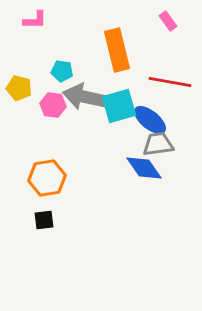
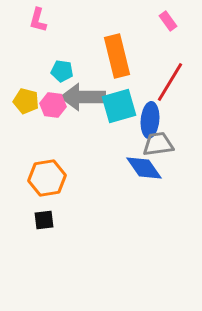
pink L-shape: moved 3 px right; rotated 105 degrees clockwise
orange rectangle: moved 6 px down
red line: rotated 69 degrees counterclockwise
yellow pentagon: moved 7 px right, 13 px down
gray arrow: moved 2 px left; rotated 12 degrees counterclockwise
blue ellipse: rotated 56 degrees clockwise
